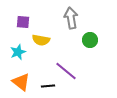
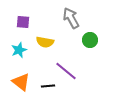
gray arrow: rotated 20 degrees counterclockwise
yellow semicircle: moved 4 px right, 2 px down
cyan star: moved 1 px right, 2 px up
